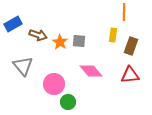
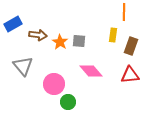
brown arrow: rotated 12 degrees counterclockwise
